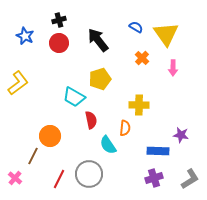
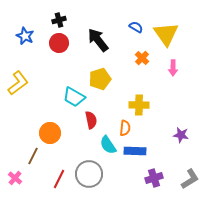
orange circle: moved 3 px up
blue rectangle: moved 23 px left
